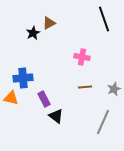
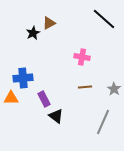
black line: rotated 30 degrees counterclockwise
gray star: rotated 16 degrees counterclockwise
orange triangle: rotated 14 degrees counterclockwise
